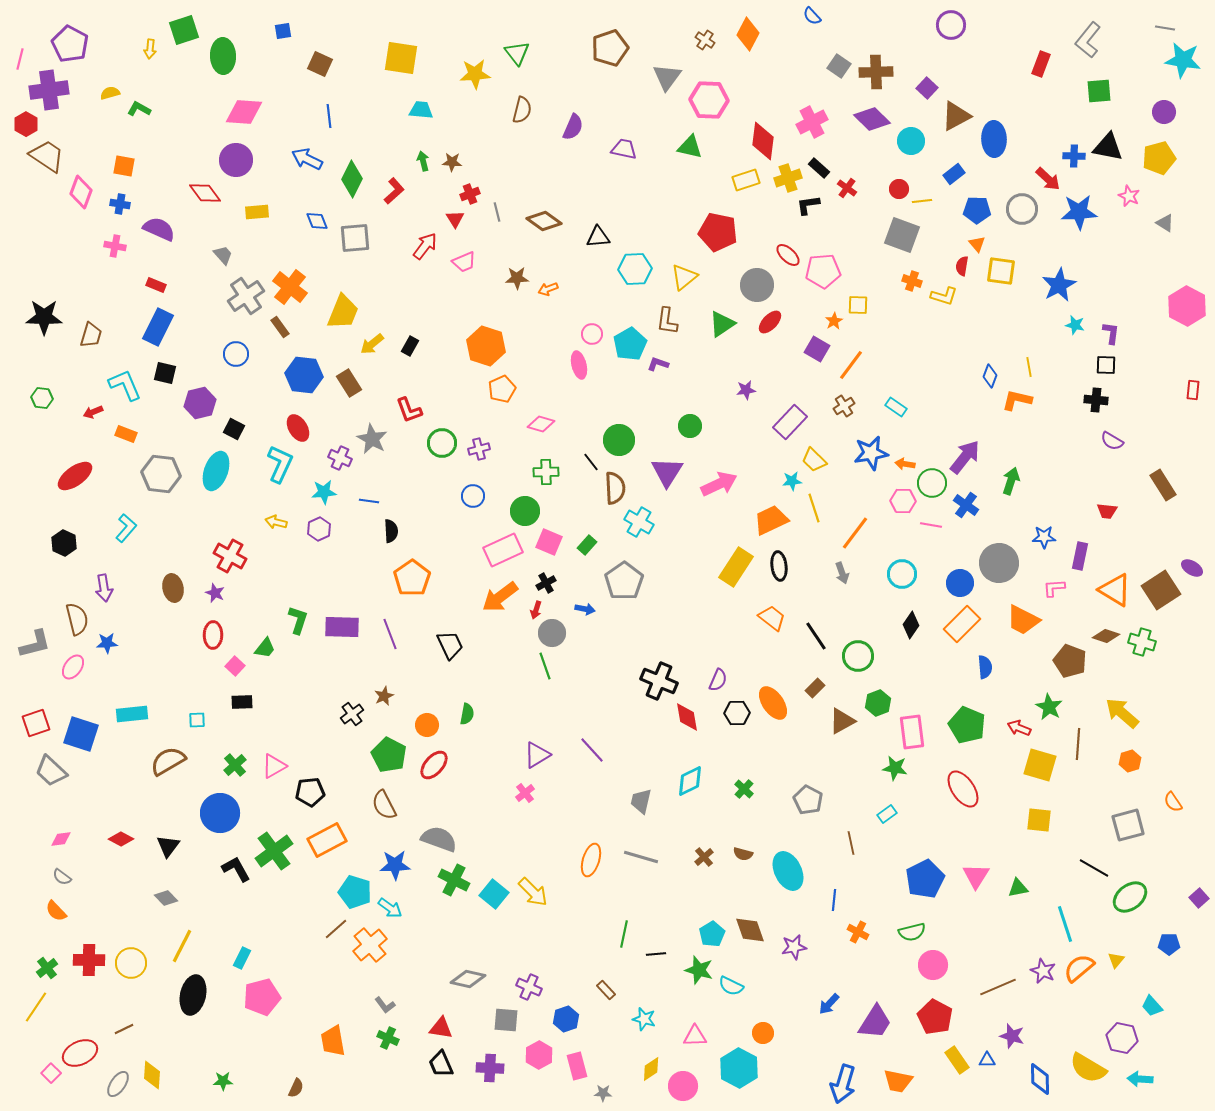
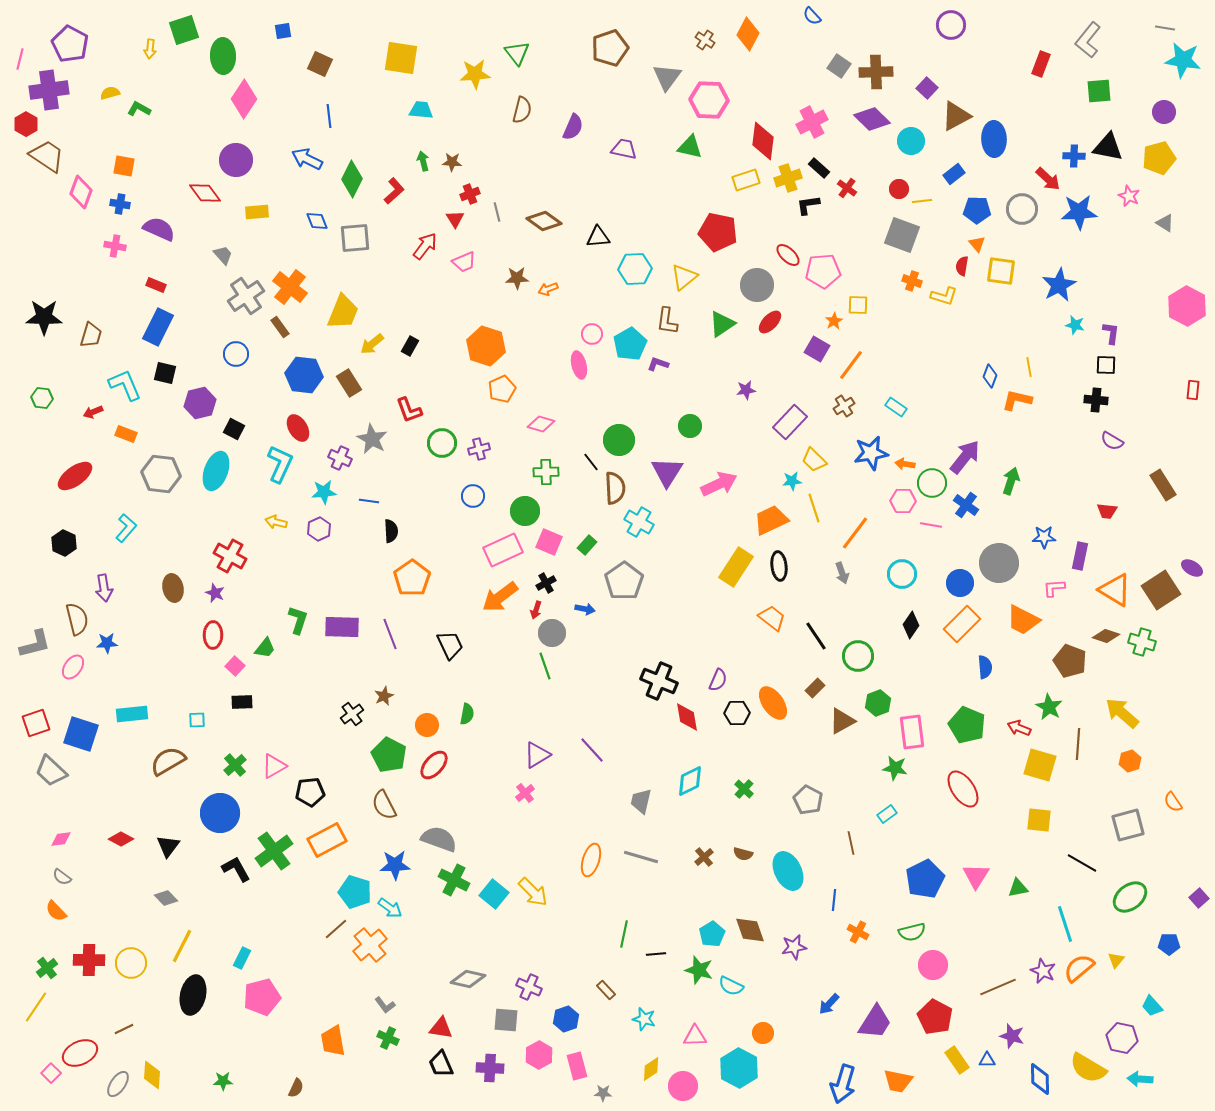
pink diamond at (244, 112): moved 13 px up; rotated 60 degrees counterclockwise
black line at (1094, 868): moved 12 px left, 5 px up
